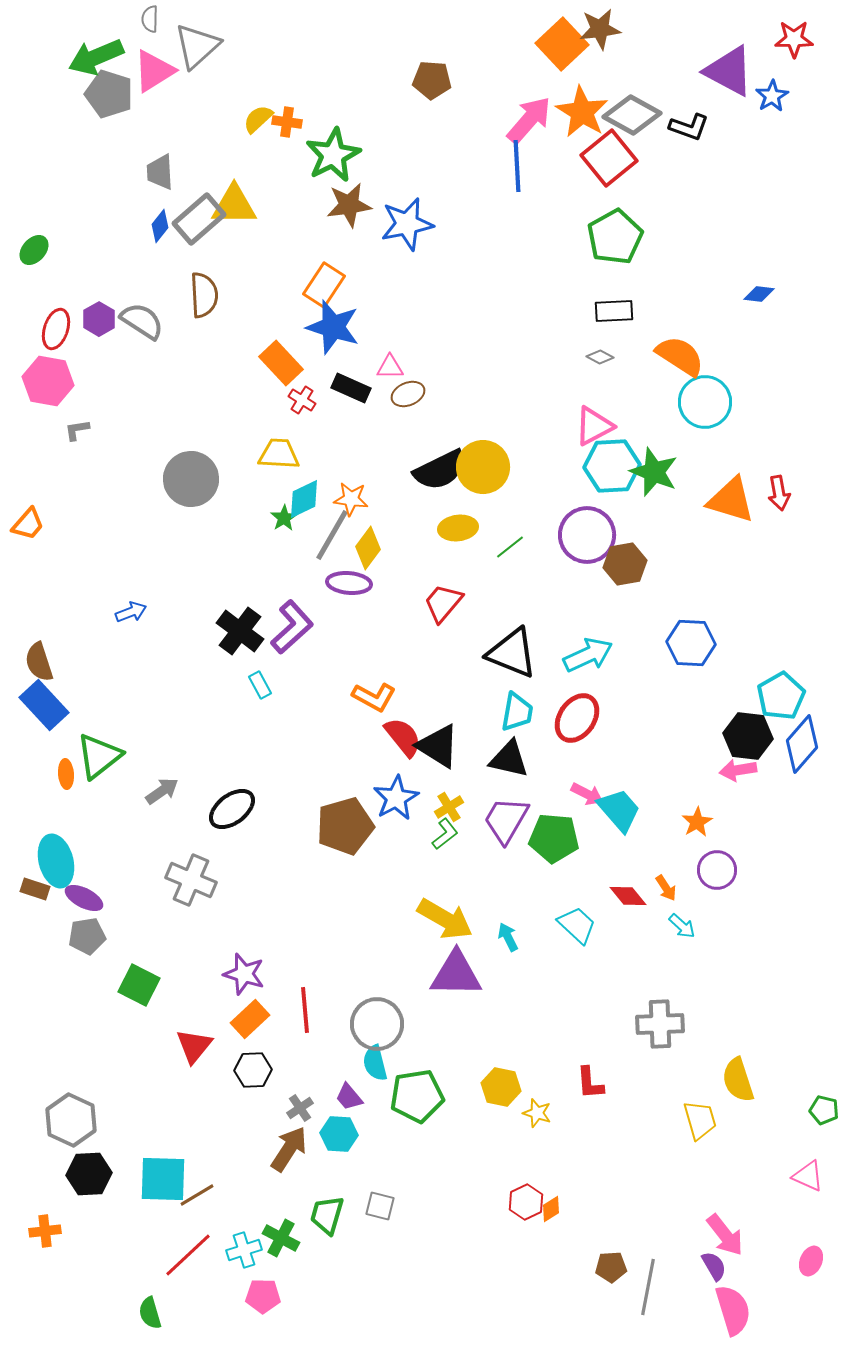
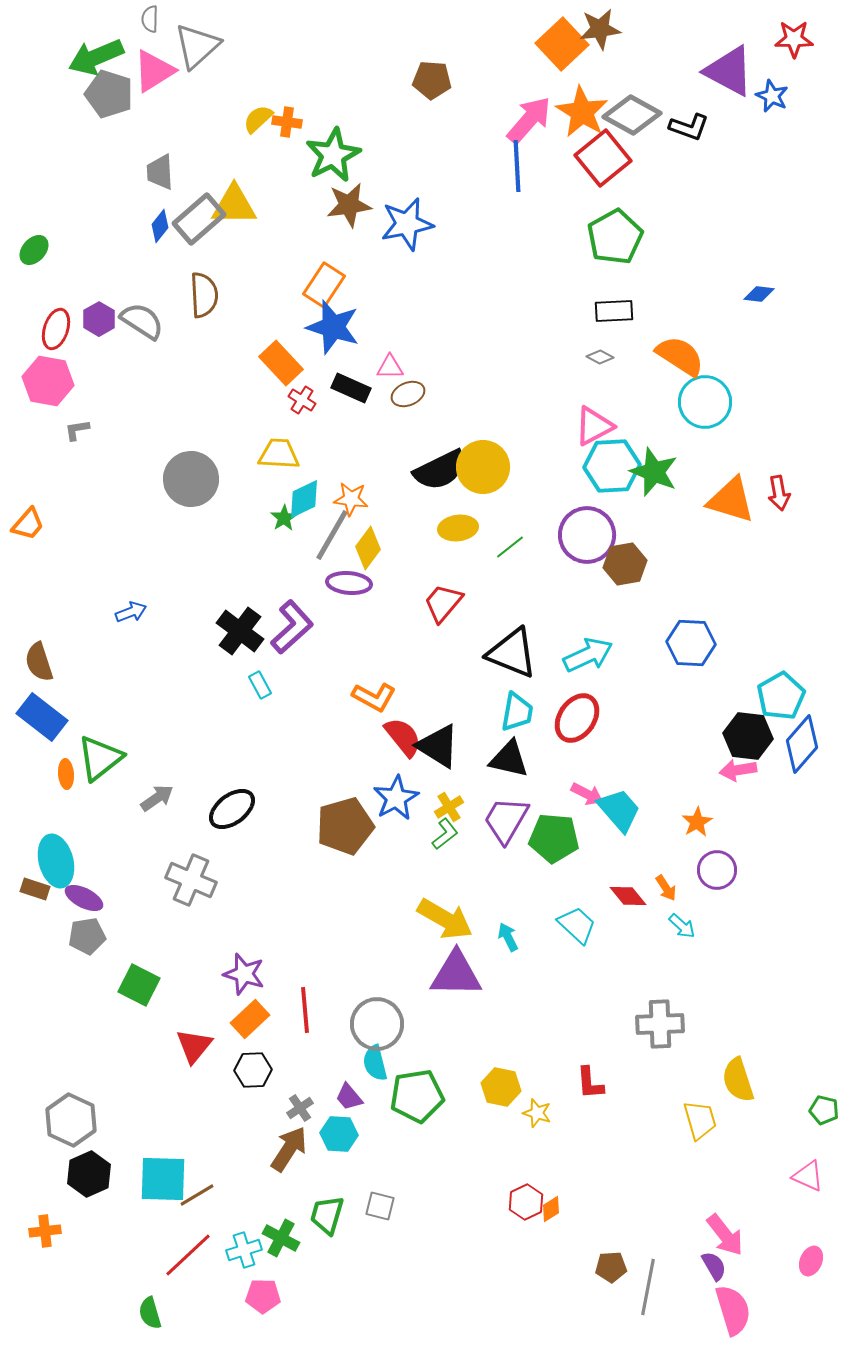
blue star at (772, 96): rotated 16 degrees counterclockwise
red square at (609, 158): moved 6 px left
blue rectangle at (44, 705): moved 2 px left, 12 px down; rotated 9 degrees counterclockwise
green triangle at (99, 756): moved 1 px right, 2 px down
gray arrow at (162, 791): moved 5 px left, 7 px down
black hexagon at (89, 1174): rotated 21 degrees counterclockwise
